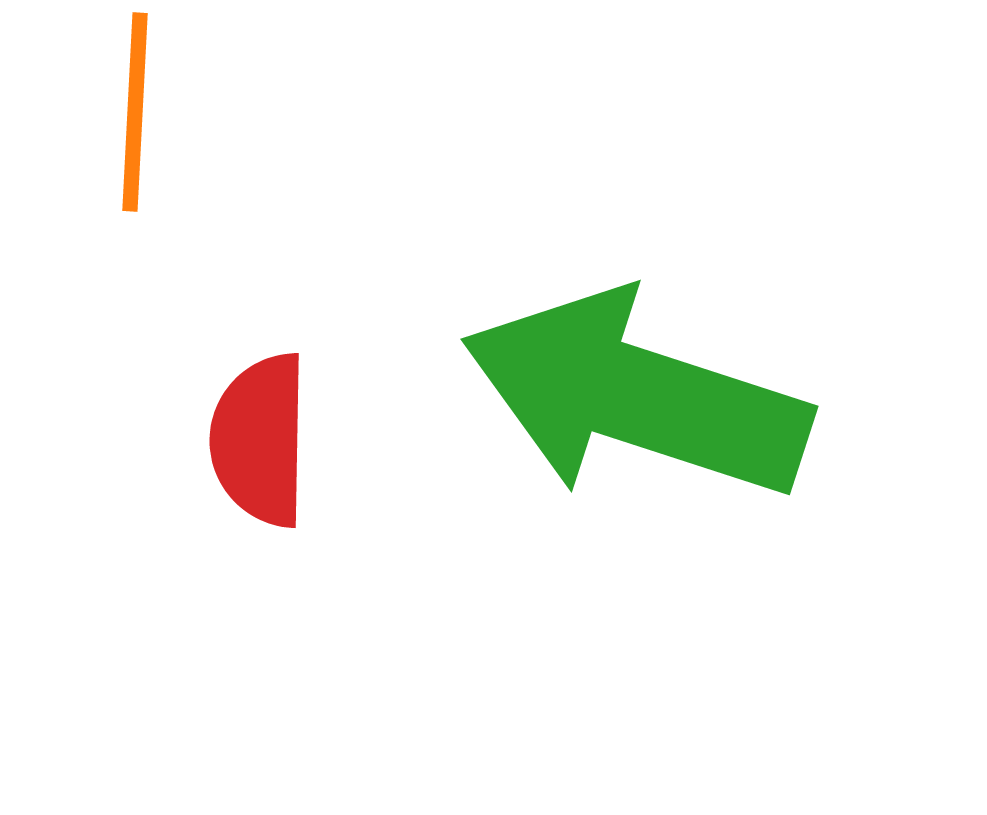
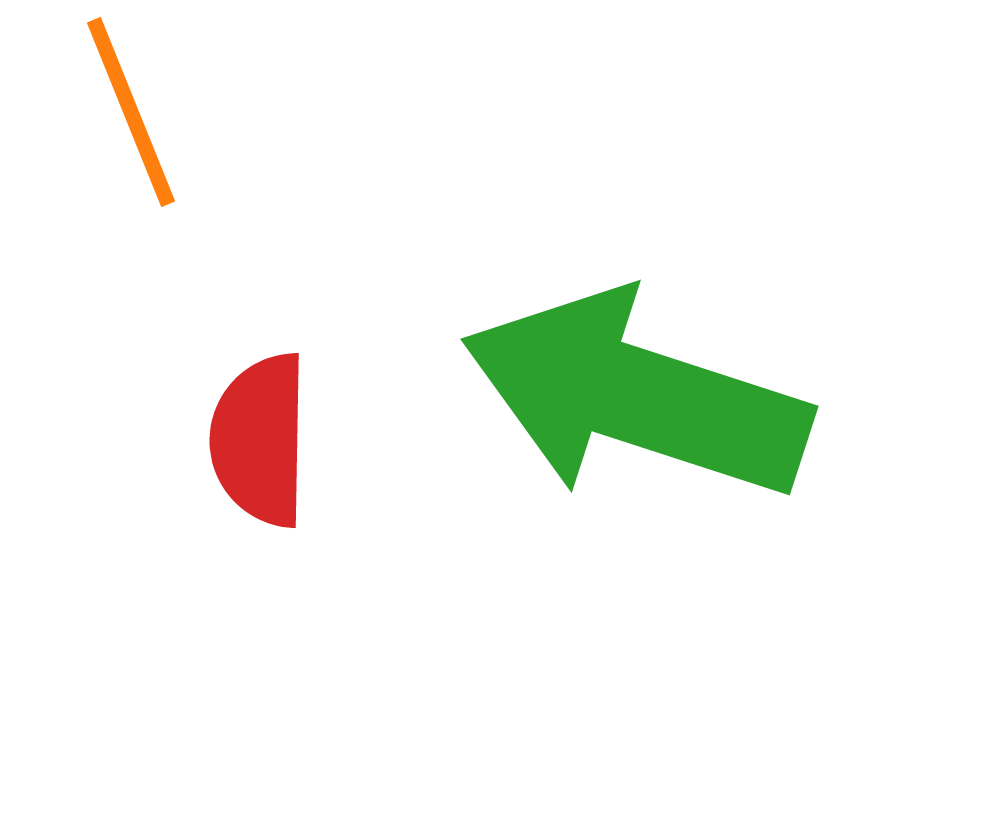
orange line: moved 4 px left; rotated 25 degrees counterclockwise
